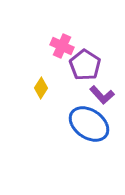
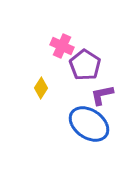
purple L-shape: rotated 120 degrees clockwise
